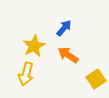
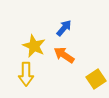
yellow star: rotated 20 degrees counterclockwise
orange arrow: moved 4 px left
yellow arrow: rotated 15 degrees counterclockwise
